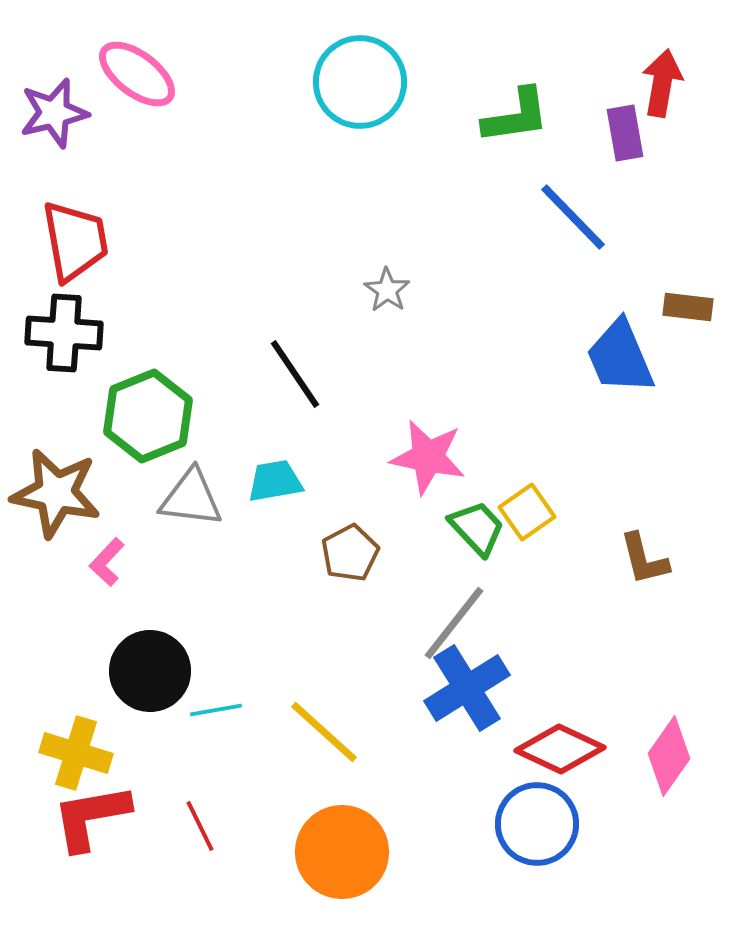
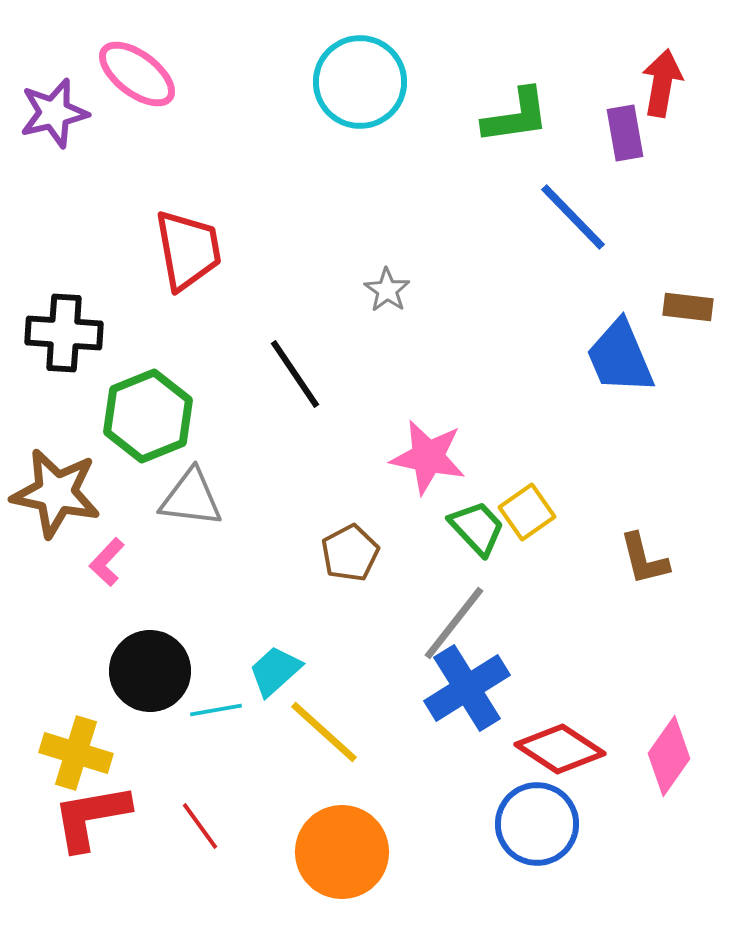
red trapezoid: moved 113 px right, 9 px down
cyan trapezoid: moved 190 px down; rotated 32 degrees counterclockwise
red diamond: rotated 8 degrees clockwise
red line: rotated 10 degrees counterclockwise
